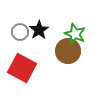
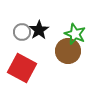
gray circle: moved 2 px right
